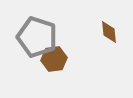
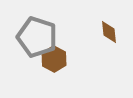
brown hexagon: rotated 25 degrees counterclockwise
